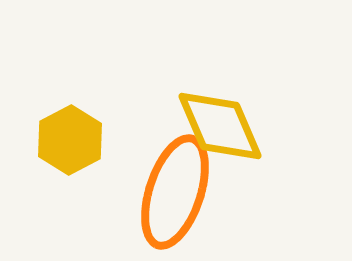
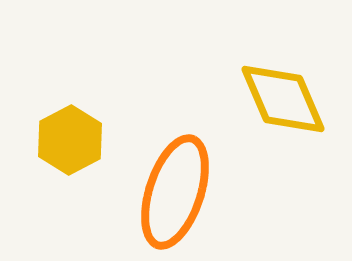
yellow diamond: moved 63 px right, 27 px up
